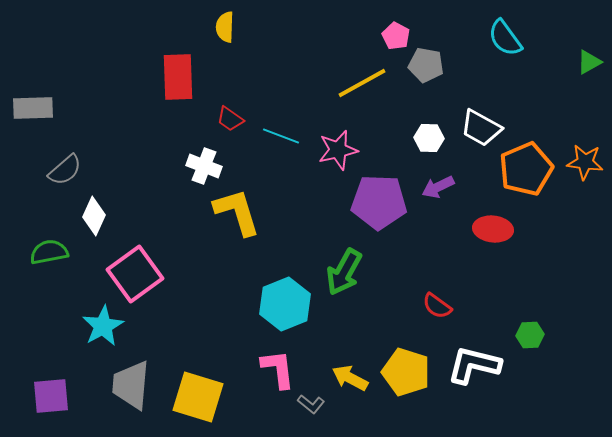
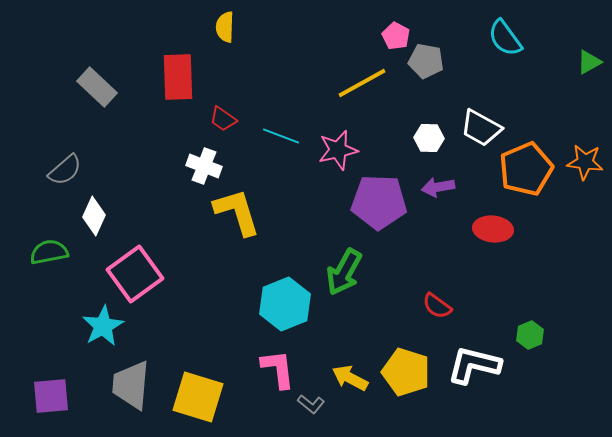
gray pentagon: moved 4 px up
gray rectangle: moved 64 px right, 21 px up; rotated 45 degrees clockwise
red trapezoid: moved 7 px left
purple arrow: rotated 16 degrees clockwise
green hexagon: rotated 20 degrees counterclockwise
